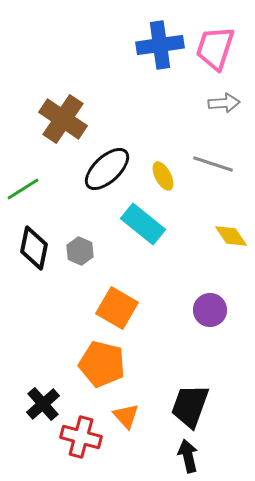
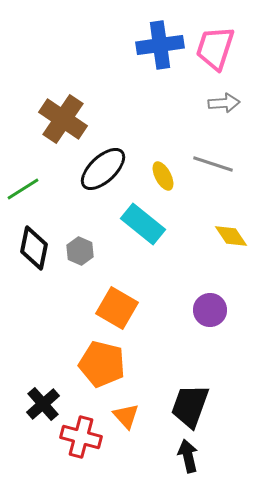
black ellipse: moved 4 px left
